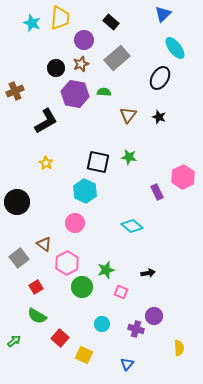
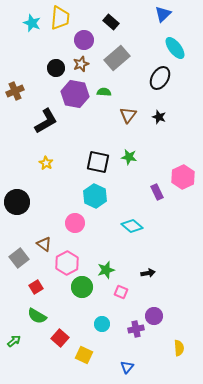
cyan hexagon at (85, 191): moved 10 px right, 5 px down
purple cross at (136, 329): rotated 28 degrees counterclockwise
blue triangle at (127, 364): moved 3 px down
